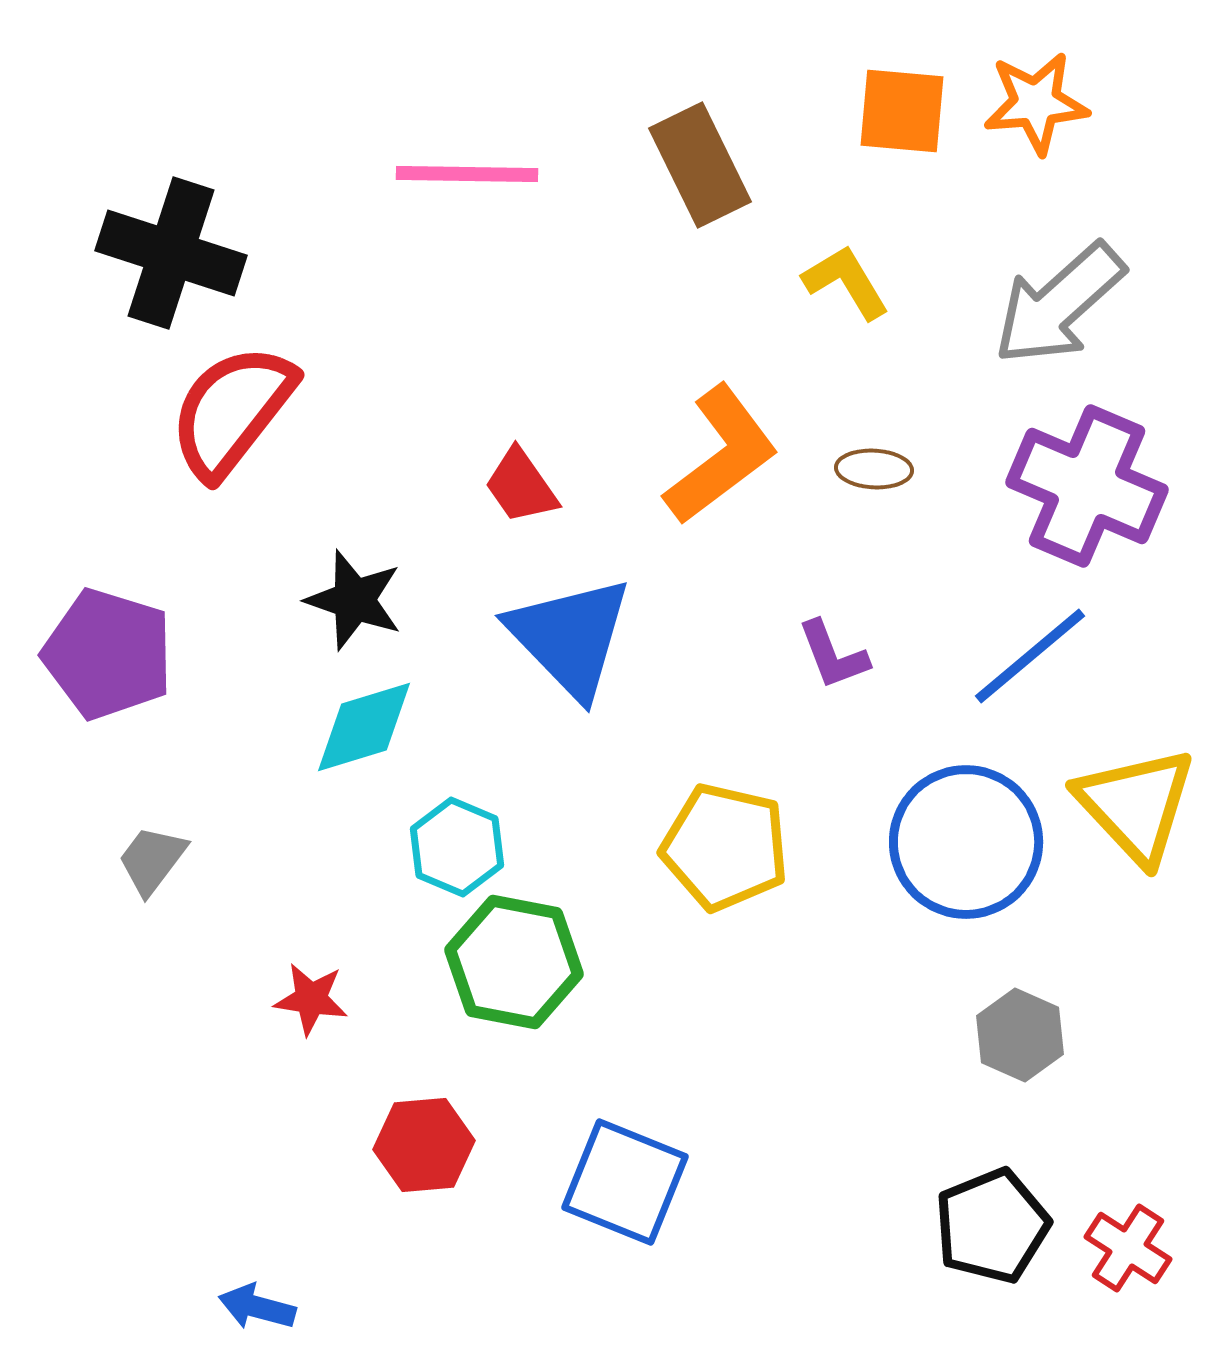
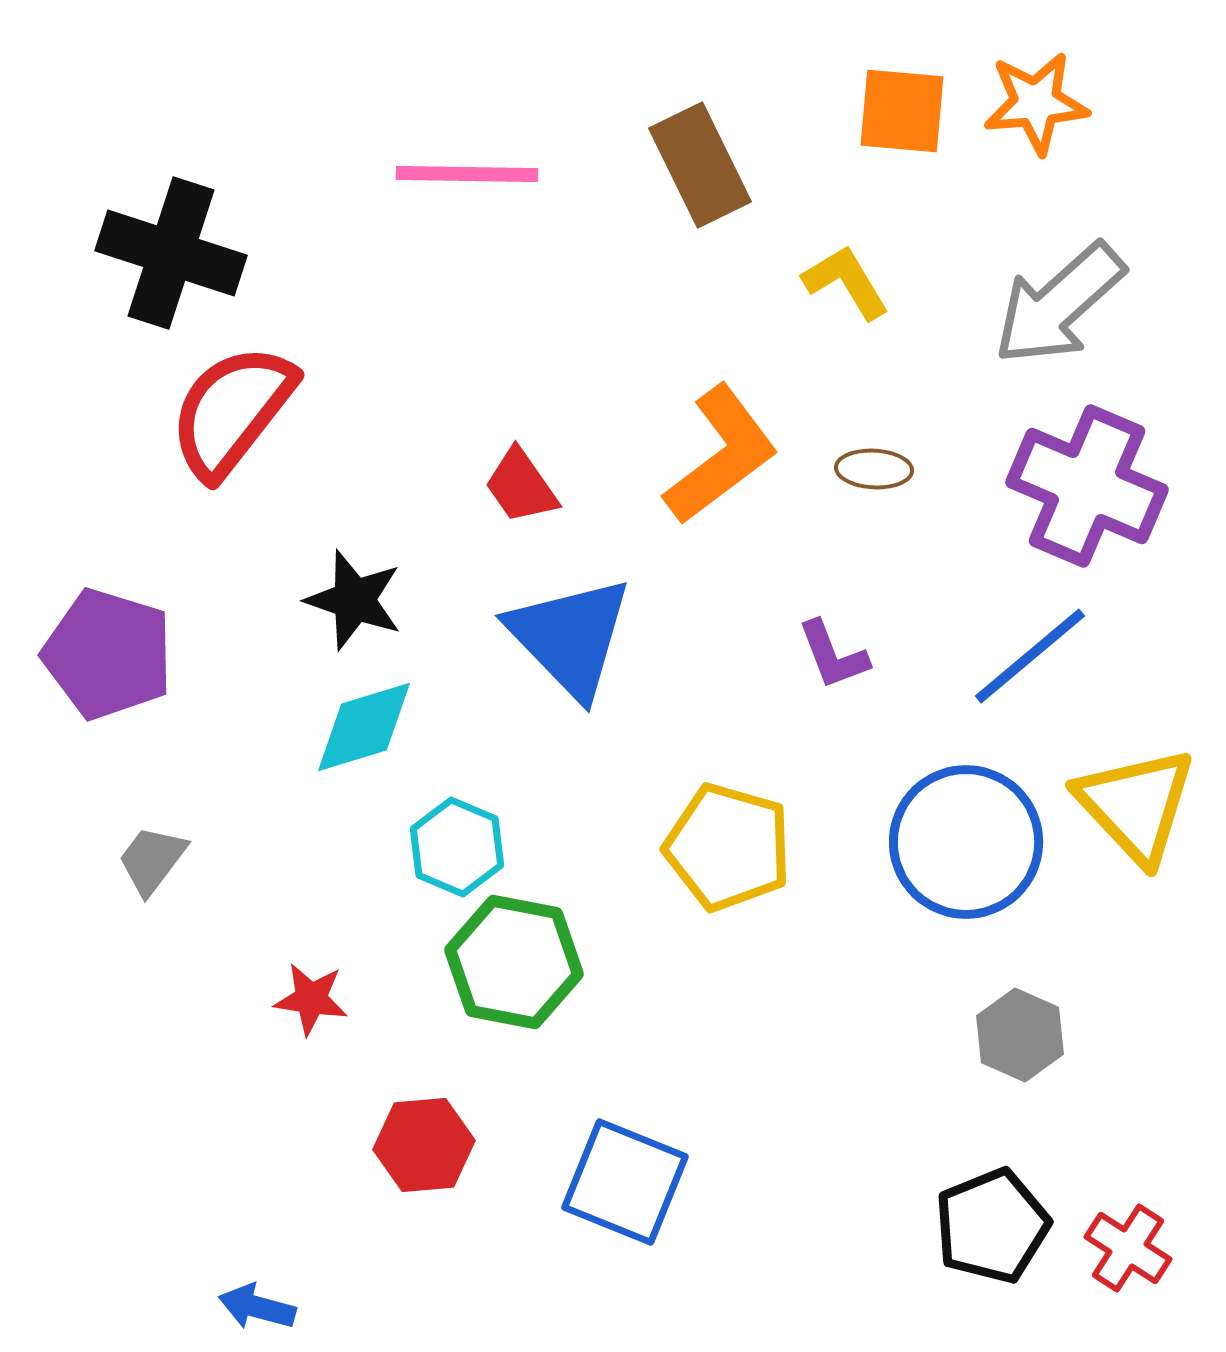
yellow pentagon: moved 3 px right; rotated 3 degrees clockwise
